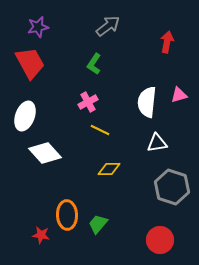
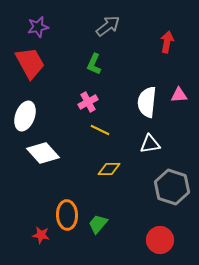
green L-shape: rotated 10 degrees counterclockwise
pink triangle: rotated 12 degrees clockwise
white triangle: moved 7 px left, 1 px down
white diamond: moved 2 px left
